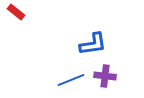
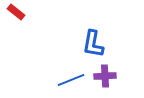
blue L-shape: rotated 108 degrees clockwise
purple cross: rotated 10 degrees counterclockwise
